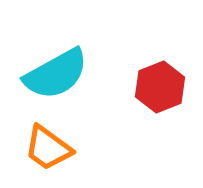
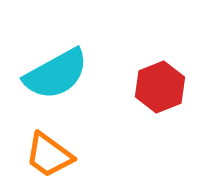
orange trapezoid: moved 1 px right, 7 px down
